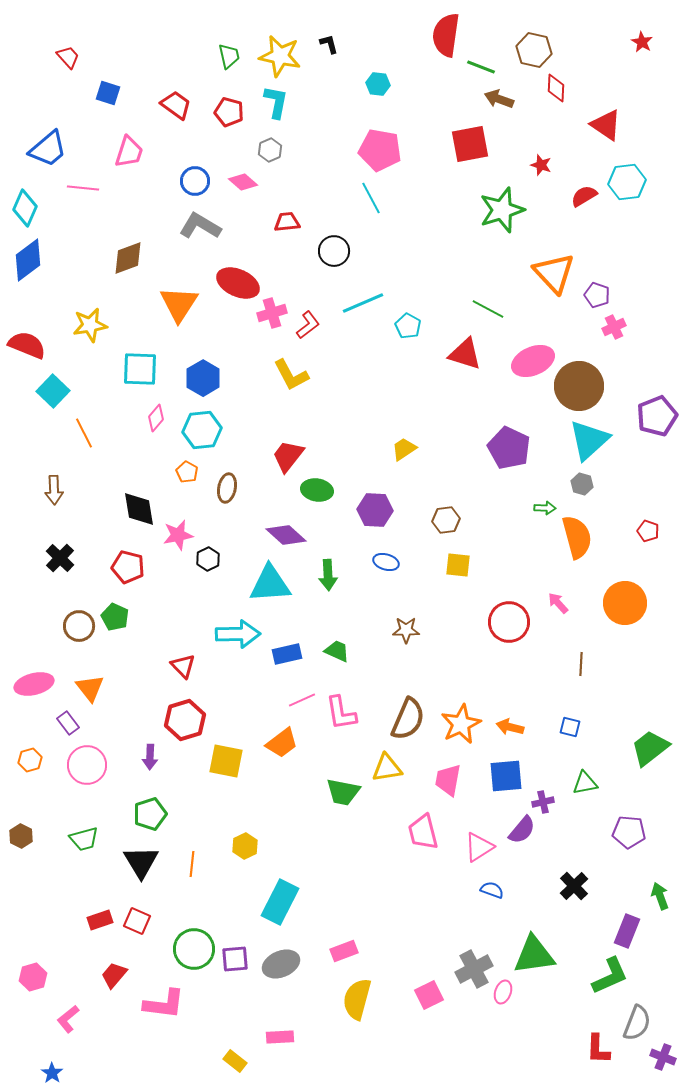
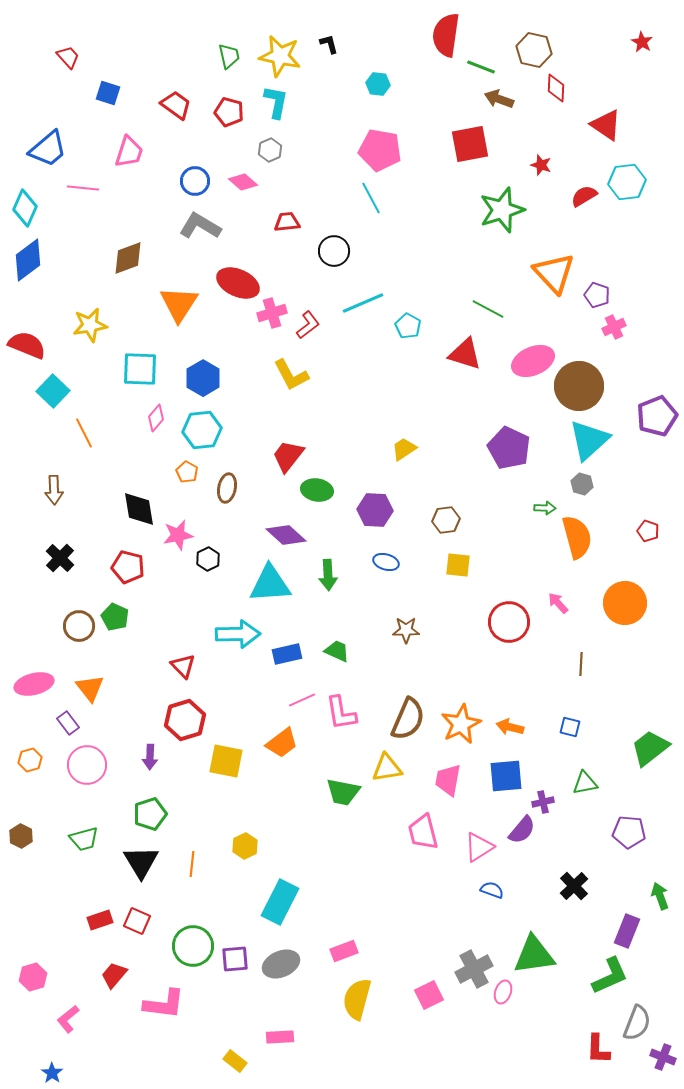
green circle at (194, 949): moved 1 px left, 3 px up
